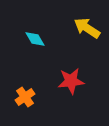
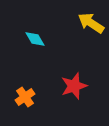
yellow arrow: moved 4 px right, 5 px up
red star: moved 3 px right, 5 px down; rotated 12 degrees counterclockwise
